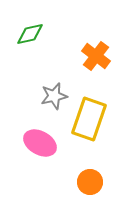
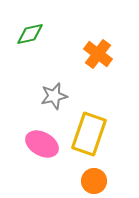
orange cross: moved 2 px right, 2 px up
yellow rectangle: moved 15 px down
pink ellipse: moved 2 px right, 1 px down
orange circle: moved 4 px right, 1 px up
